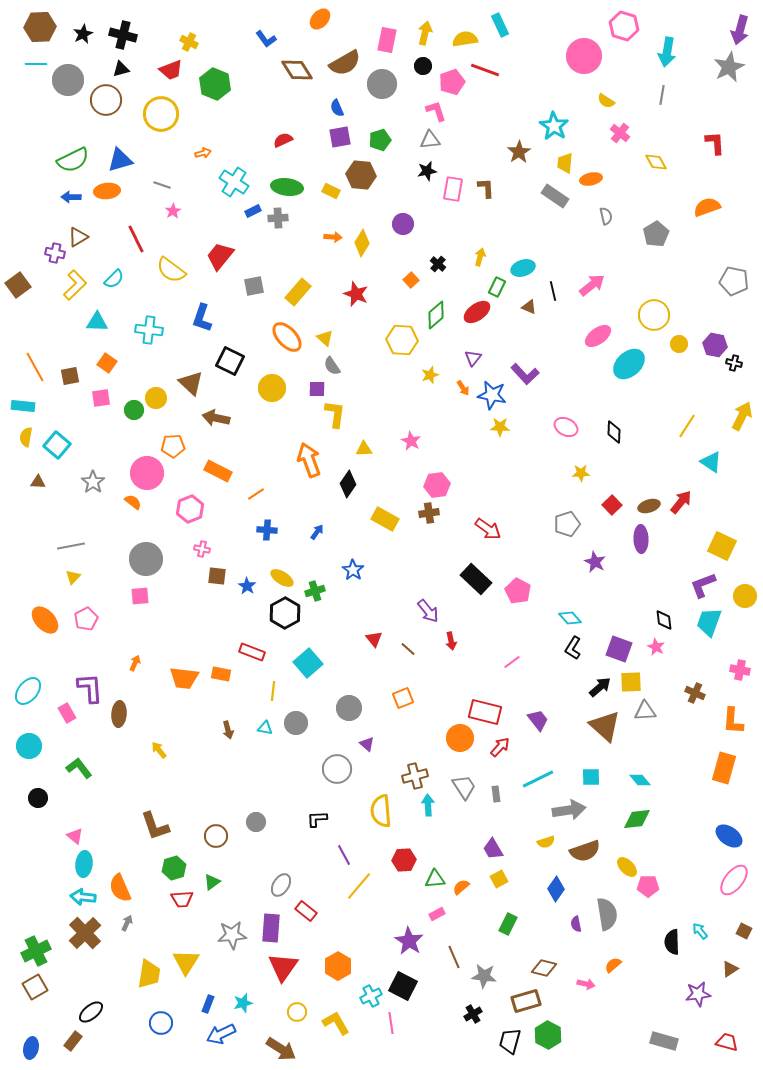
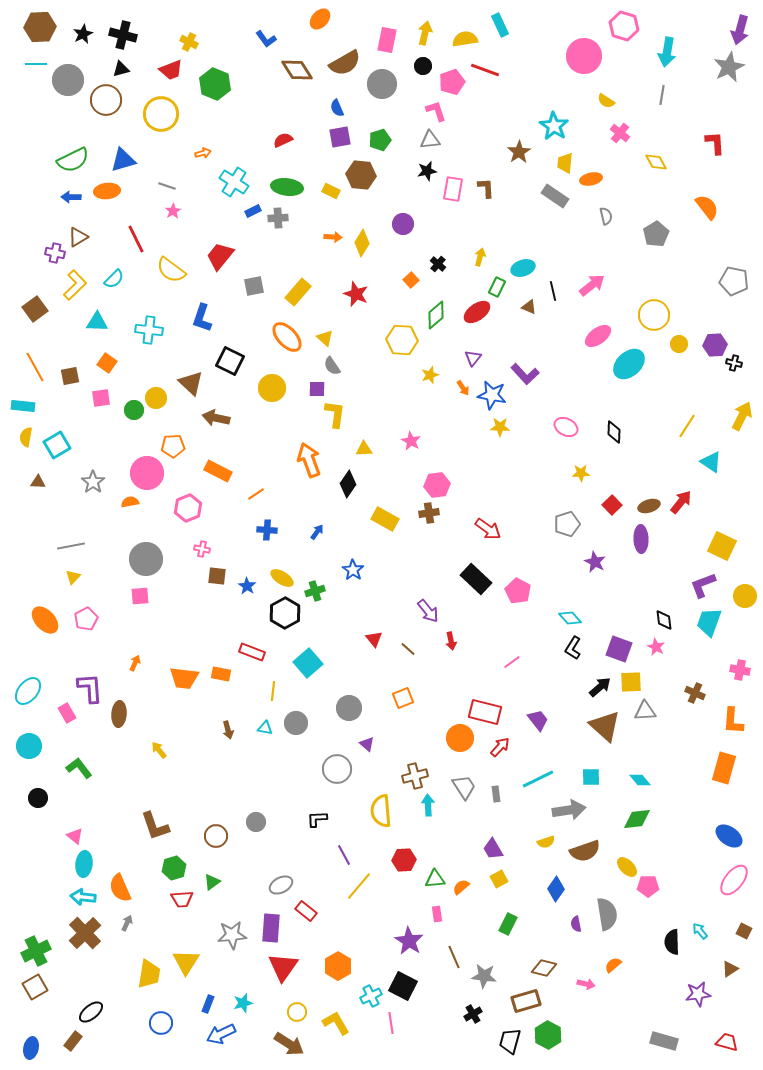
blue triangle at (120, 160): moved 3 px right
gray line at (162, 185): moved 5 px right, 1 px down
orange semicircle at (707, 207): rotated 72 degrees clockwise
brown square at (18, 285): moved 17 px right, 24 px down
purple hexagon at (715, 345): rotated 15 degrees counterclockwise
cyan square at (57, 445): rotated 20 degrees clockwise
orange semicircle at (133, 502): moved 3 px left; rotated 48 degrees counterclockwise
pink hexagon at (190, 509): moved 2 px left, 1 px up
gray ellipse at (281, 885): rotated 30 degrees clockwise
pink rectangle at (437, 914): rotated 70 degrees counterclockwise
brown arrow at (281, 1049): moved 8 px right, 5 px up
